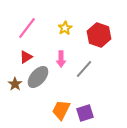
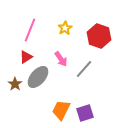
pink line: moved 3 px right, 2 px down; rotated 15 degrees counterclockwise
red hexagon: moved 1 px down
pink arrow: rotated 35 degrees counterclockwise
